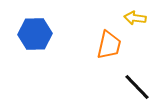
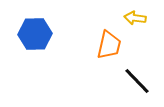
black line: moved 6 px up
